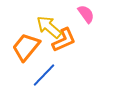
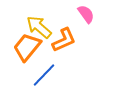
yellow arrow: moved 10 px left
orange trapezoid: moved 1 px right
